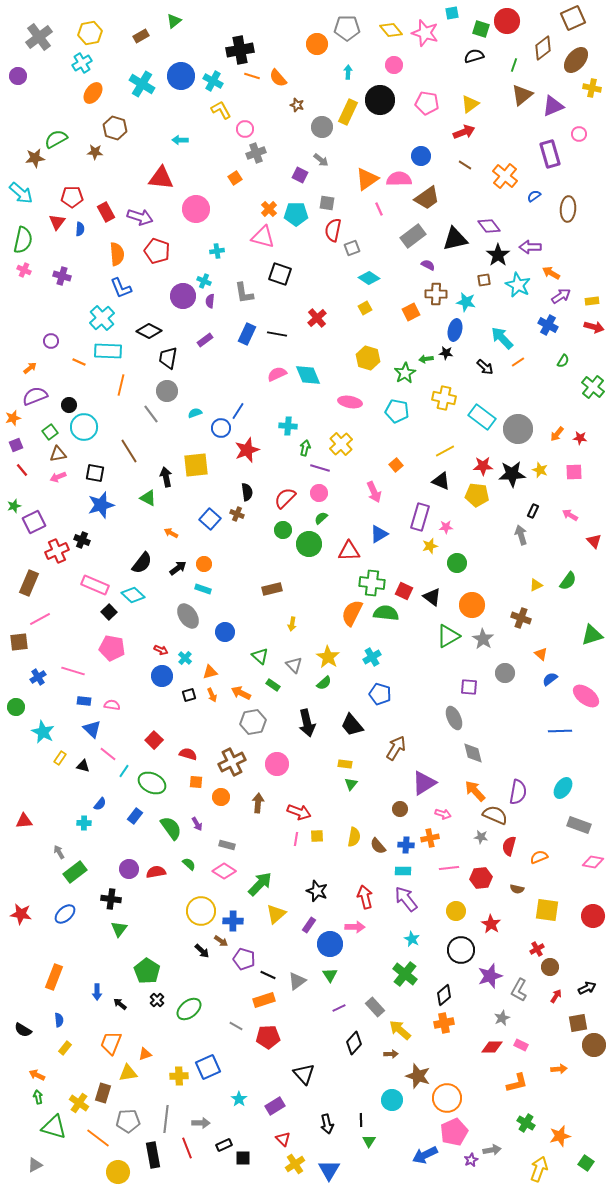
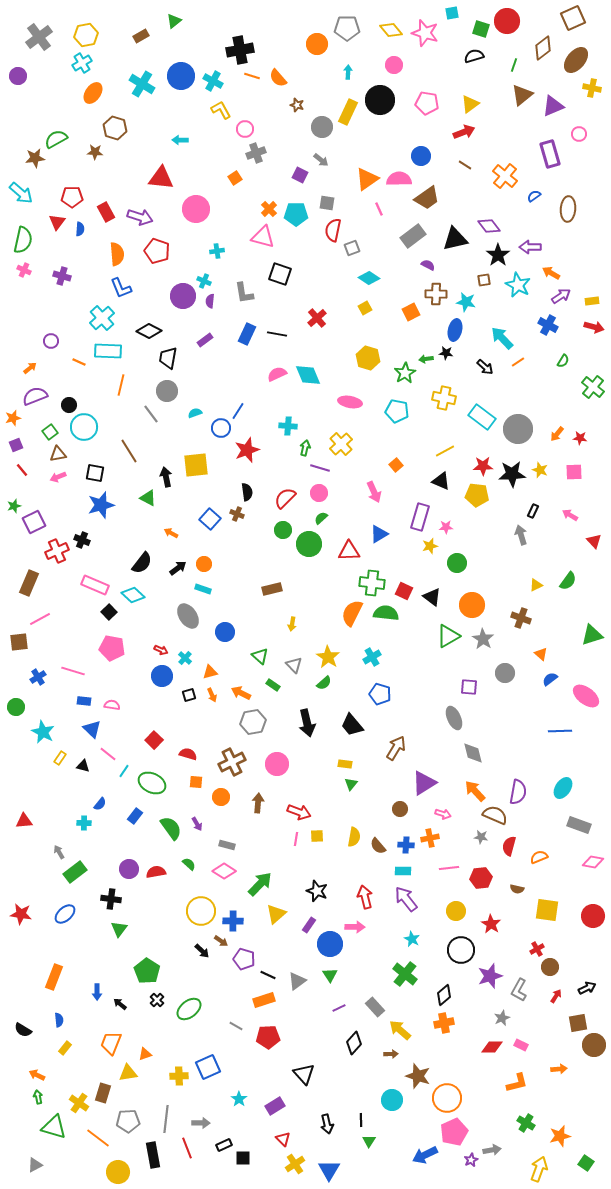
yellow hexagon at (90, 33): moved 4 px left, 2 px down
